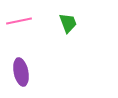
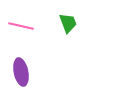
pink line: moved 2 px right, 5 px down; rotated 25 degrees clockwise
